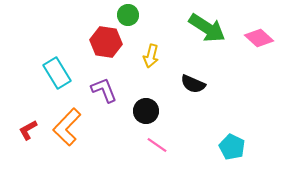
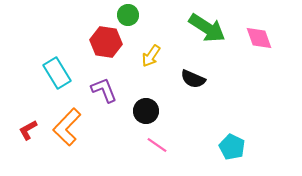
pink diamond: rotated 28 degrees clockwise
yellow arrow: rotated 20 degrees clockwise
black semicircle: moved 5 px up
